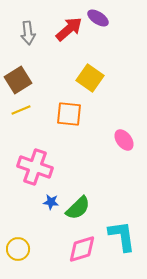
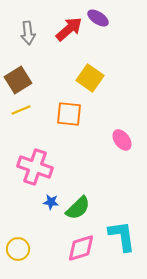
pink ellipse: moved 2 px left
pink diamond: moved 1 px left, 1 px up
